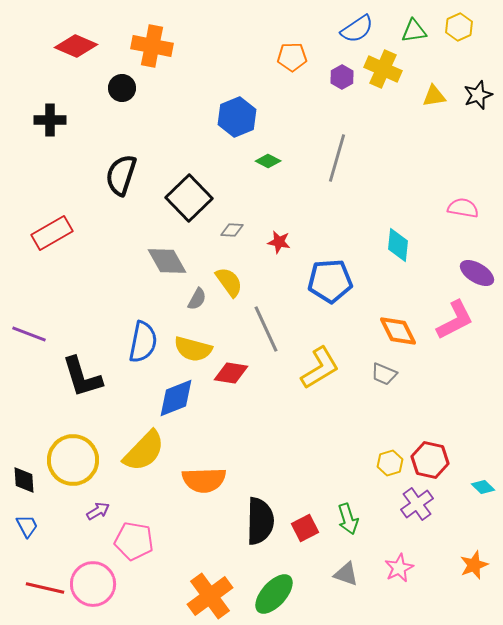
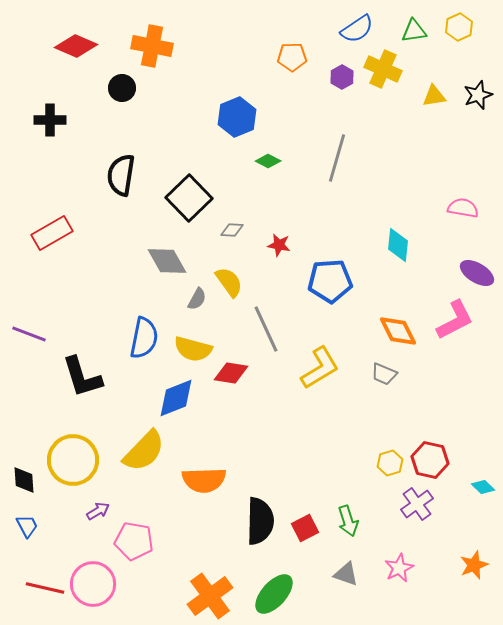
black semicircle at (121, 175): rotated 9 degrees counterclockwise
red star at (279, 242): moved 3 px down
blue semicircle at (143, 342): moved 1 px right, 4 px up
green arrow at (348, 519): moved 2 px down
